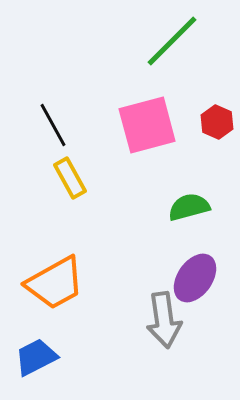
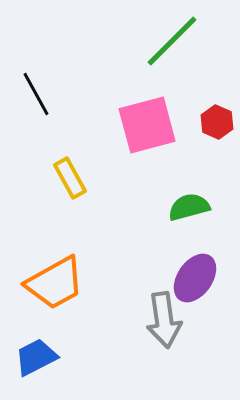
black line: moved 17 px left, 31 px up
